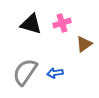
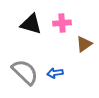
pink cross: rotated 12 degrees clockwise
gray semicircle: rotated 100 degrees clockwise
